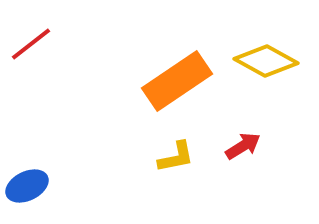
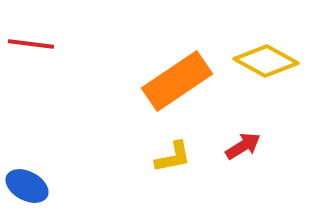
red line: rotated 45 degrees clockwise
yellow L-shape: moved 3 px left
blue ellipse: rotated 54 degrees clockwise
